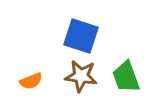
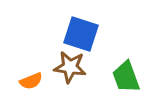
blue square: moved 2 px up
brown star: moved 11 px left, 9 px up
